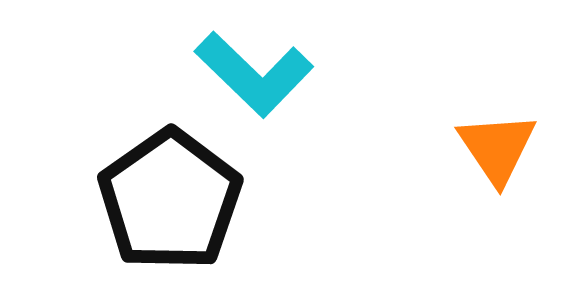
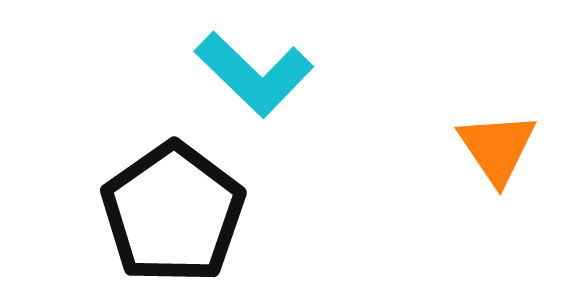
black pentagon: moved 3 px right, 13 px down
